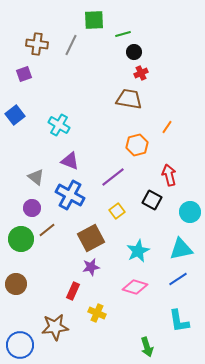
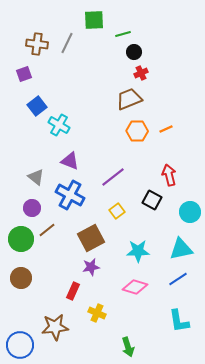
gray line: moved 4 px left, 2 px up
brown trapezoid: rotated 32 degrees counterclockwise
blue square: moved 22 px right, 9 px up
orange line: moved 1 px left, 2 px down; rotated 32 degrees clockwise
orange hexagon: moved 14 px up; rotated 15 degrees clockwise
cyan star: rotated 25 degrees clockwise
brown circle: moved 5 px right, 6 px up
green arrow: moved 19 px left
